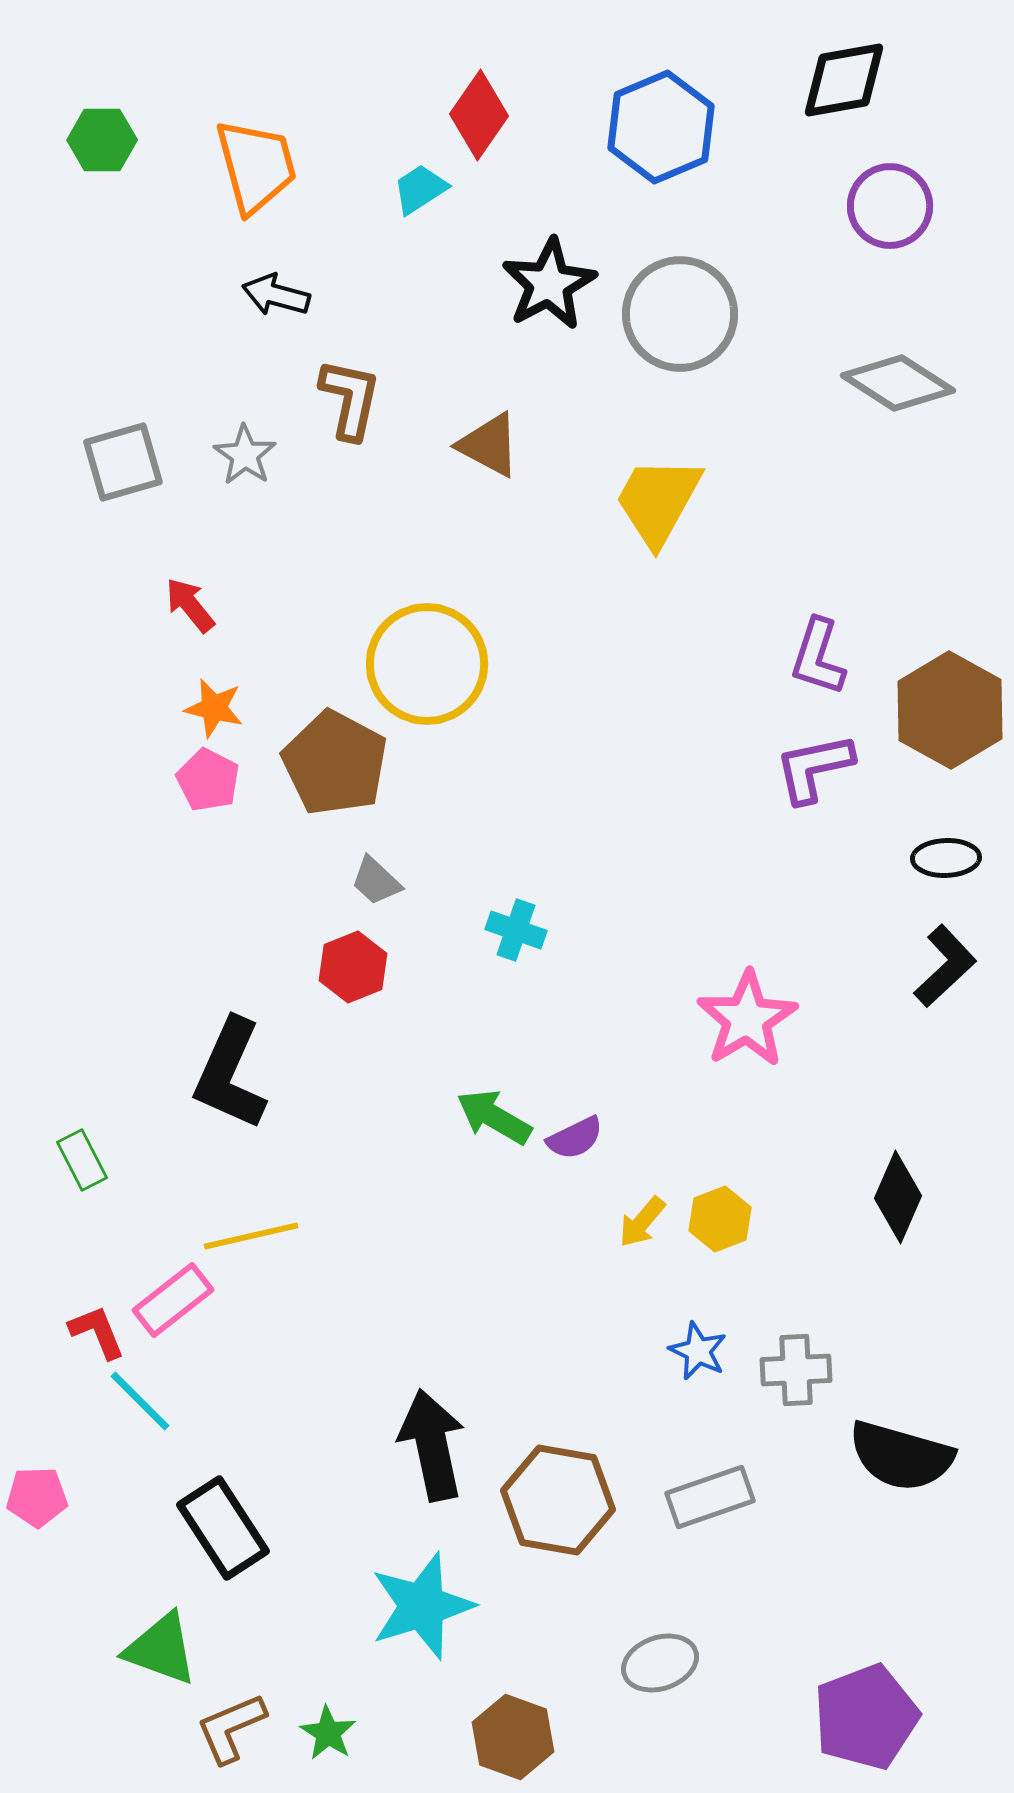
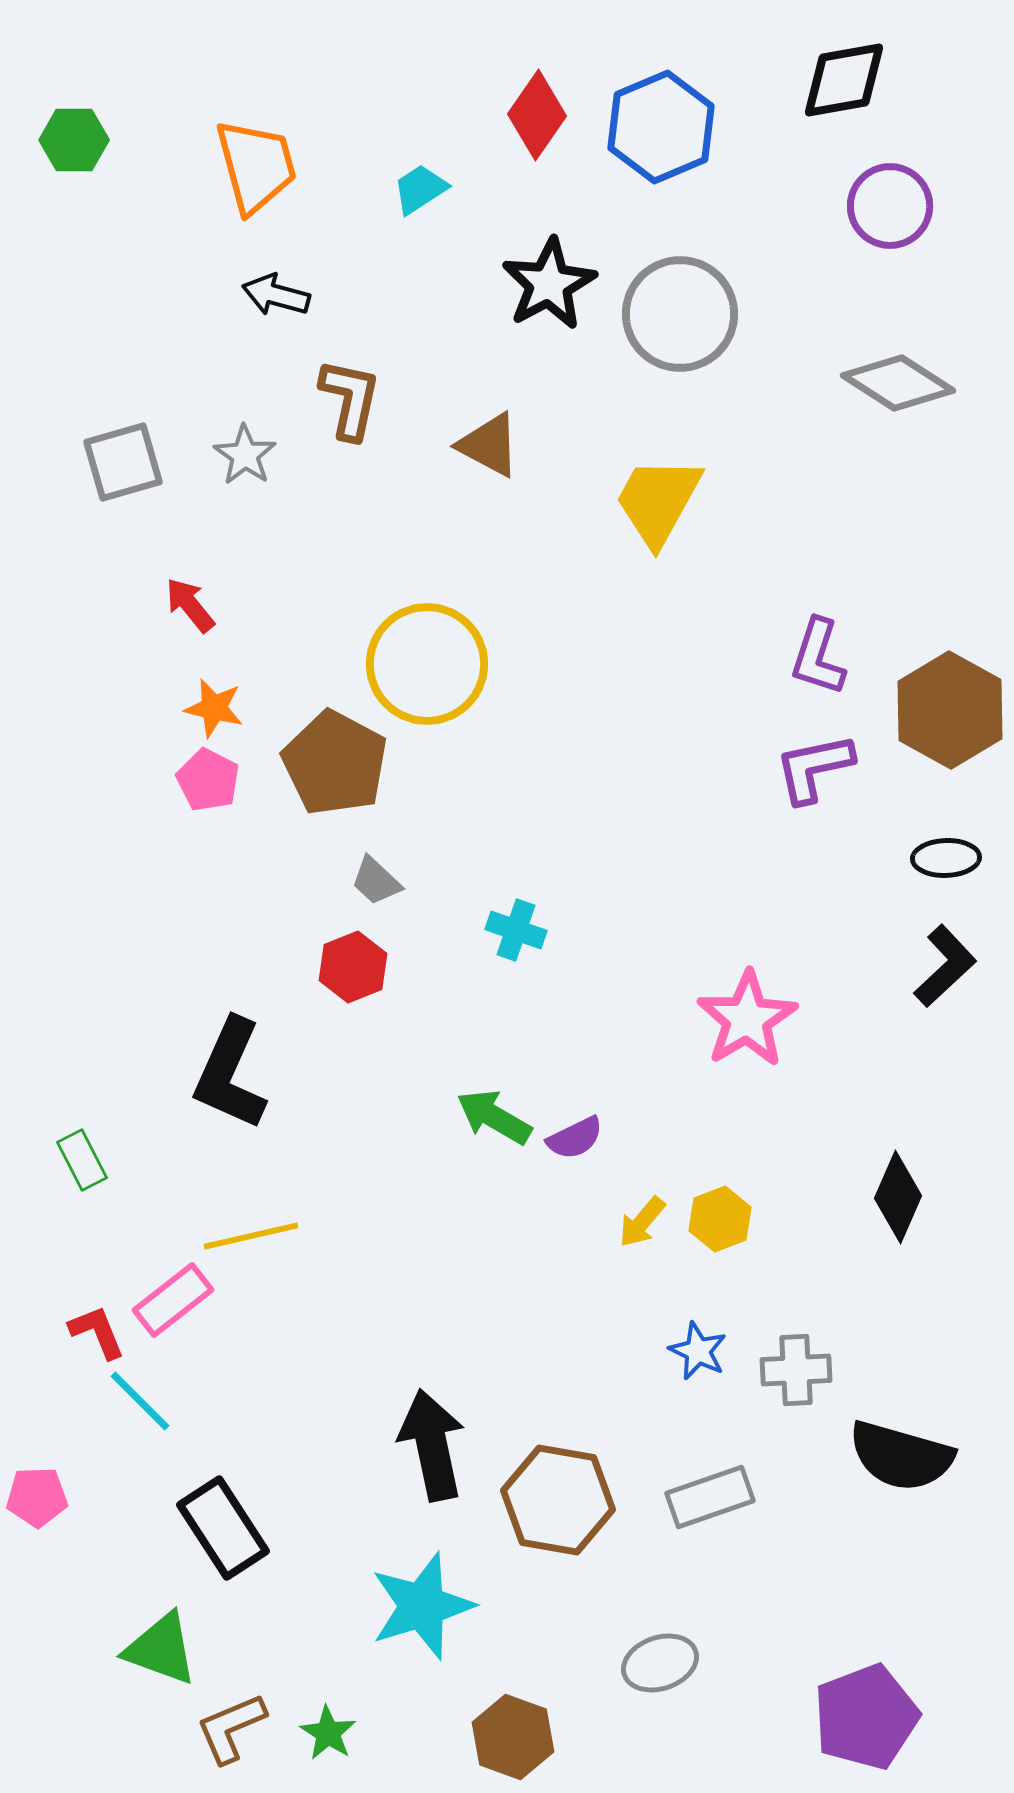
red diamond at (479, 115): moved 58 px right
green hexagon at (102, 140): moved 28 px left
